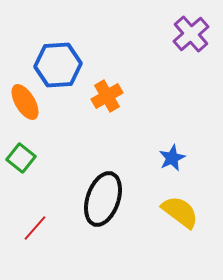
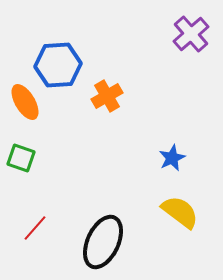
green square: rotated 20 degrees counterclockwise
black ellipse: moved 43 px down; rotated 6 degrees clockwise
